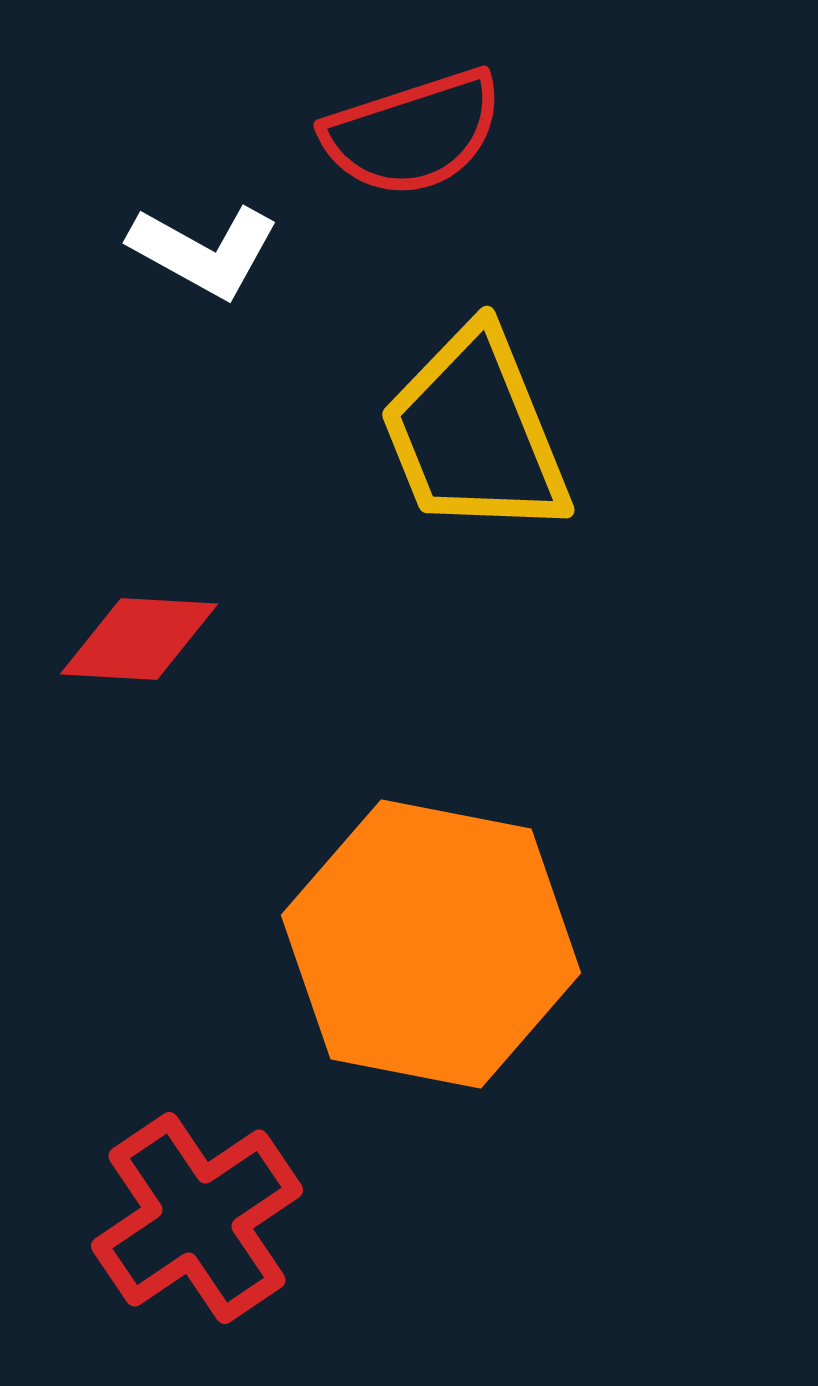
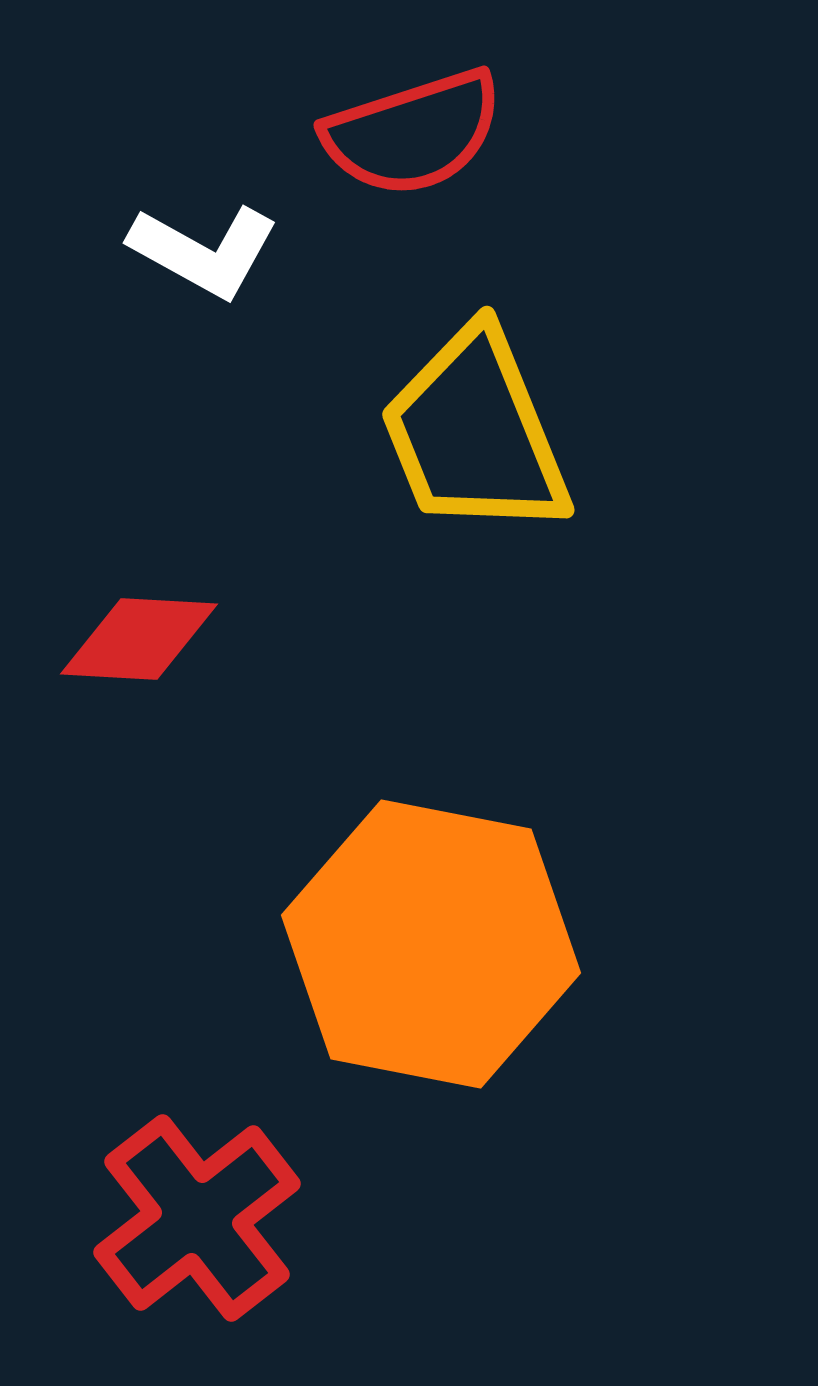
red cross: rotated 4 degrees counterclockwise
